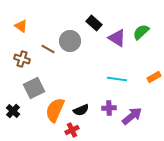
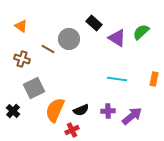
gray circle: moved 1 px left, 2 px up
orange rectangle: moved 2 px down; rotated 48 degrees counterclockwise
purple cross: moved 1 px left, 3 px down
